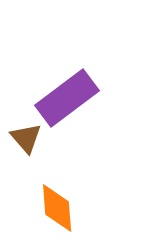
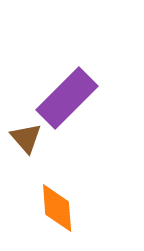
purple rectangle: rotated 8 degrees counterclockwise
